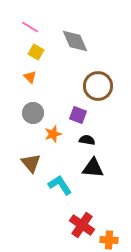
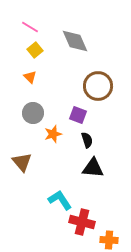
yellow square: moved 1 px left, 2 px up; rotated 21 degrees clockwise
black semicircle: rotated 63 degrees clockwise
brown triangle: moved 9 px left, 1 px up
cyan L-shape: moved 15 px down
red cross: moved 3 px up; rotated 20 degrees counterclockwise
